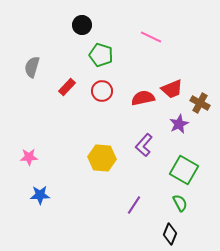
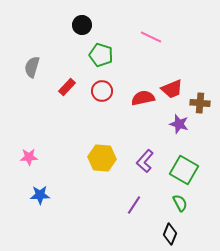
brown cross: rotated 24 degrees counterclockwise
purple star: rotated 30 degrees counterclockwise
purple L-shape: moved 1 px right, 16 px down
